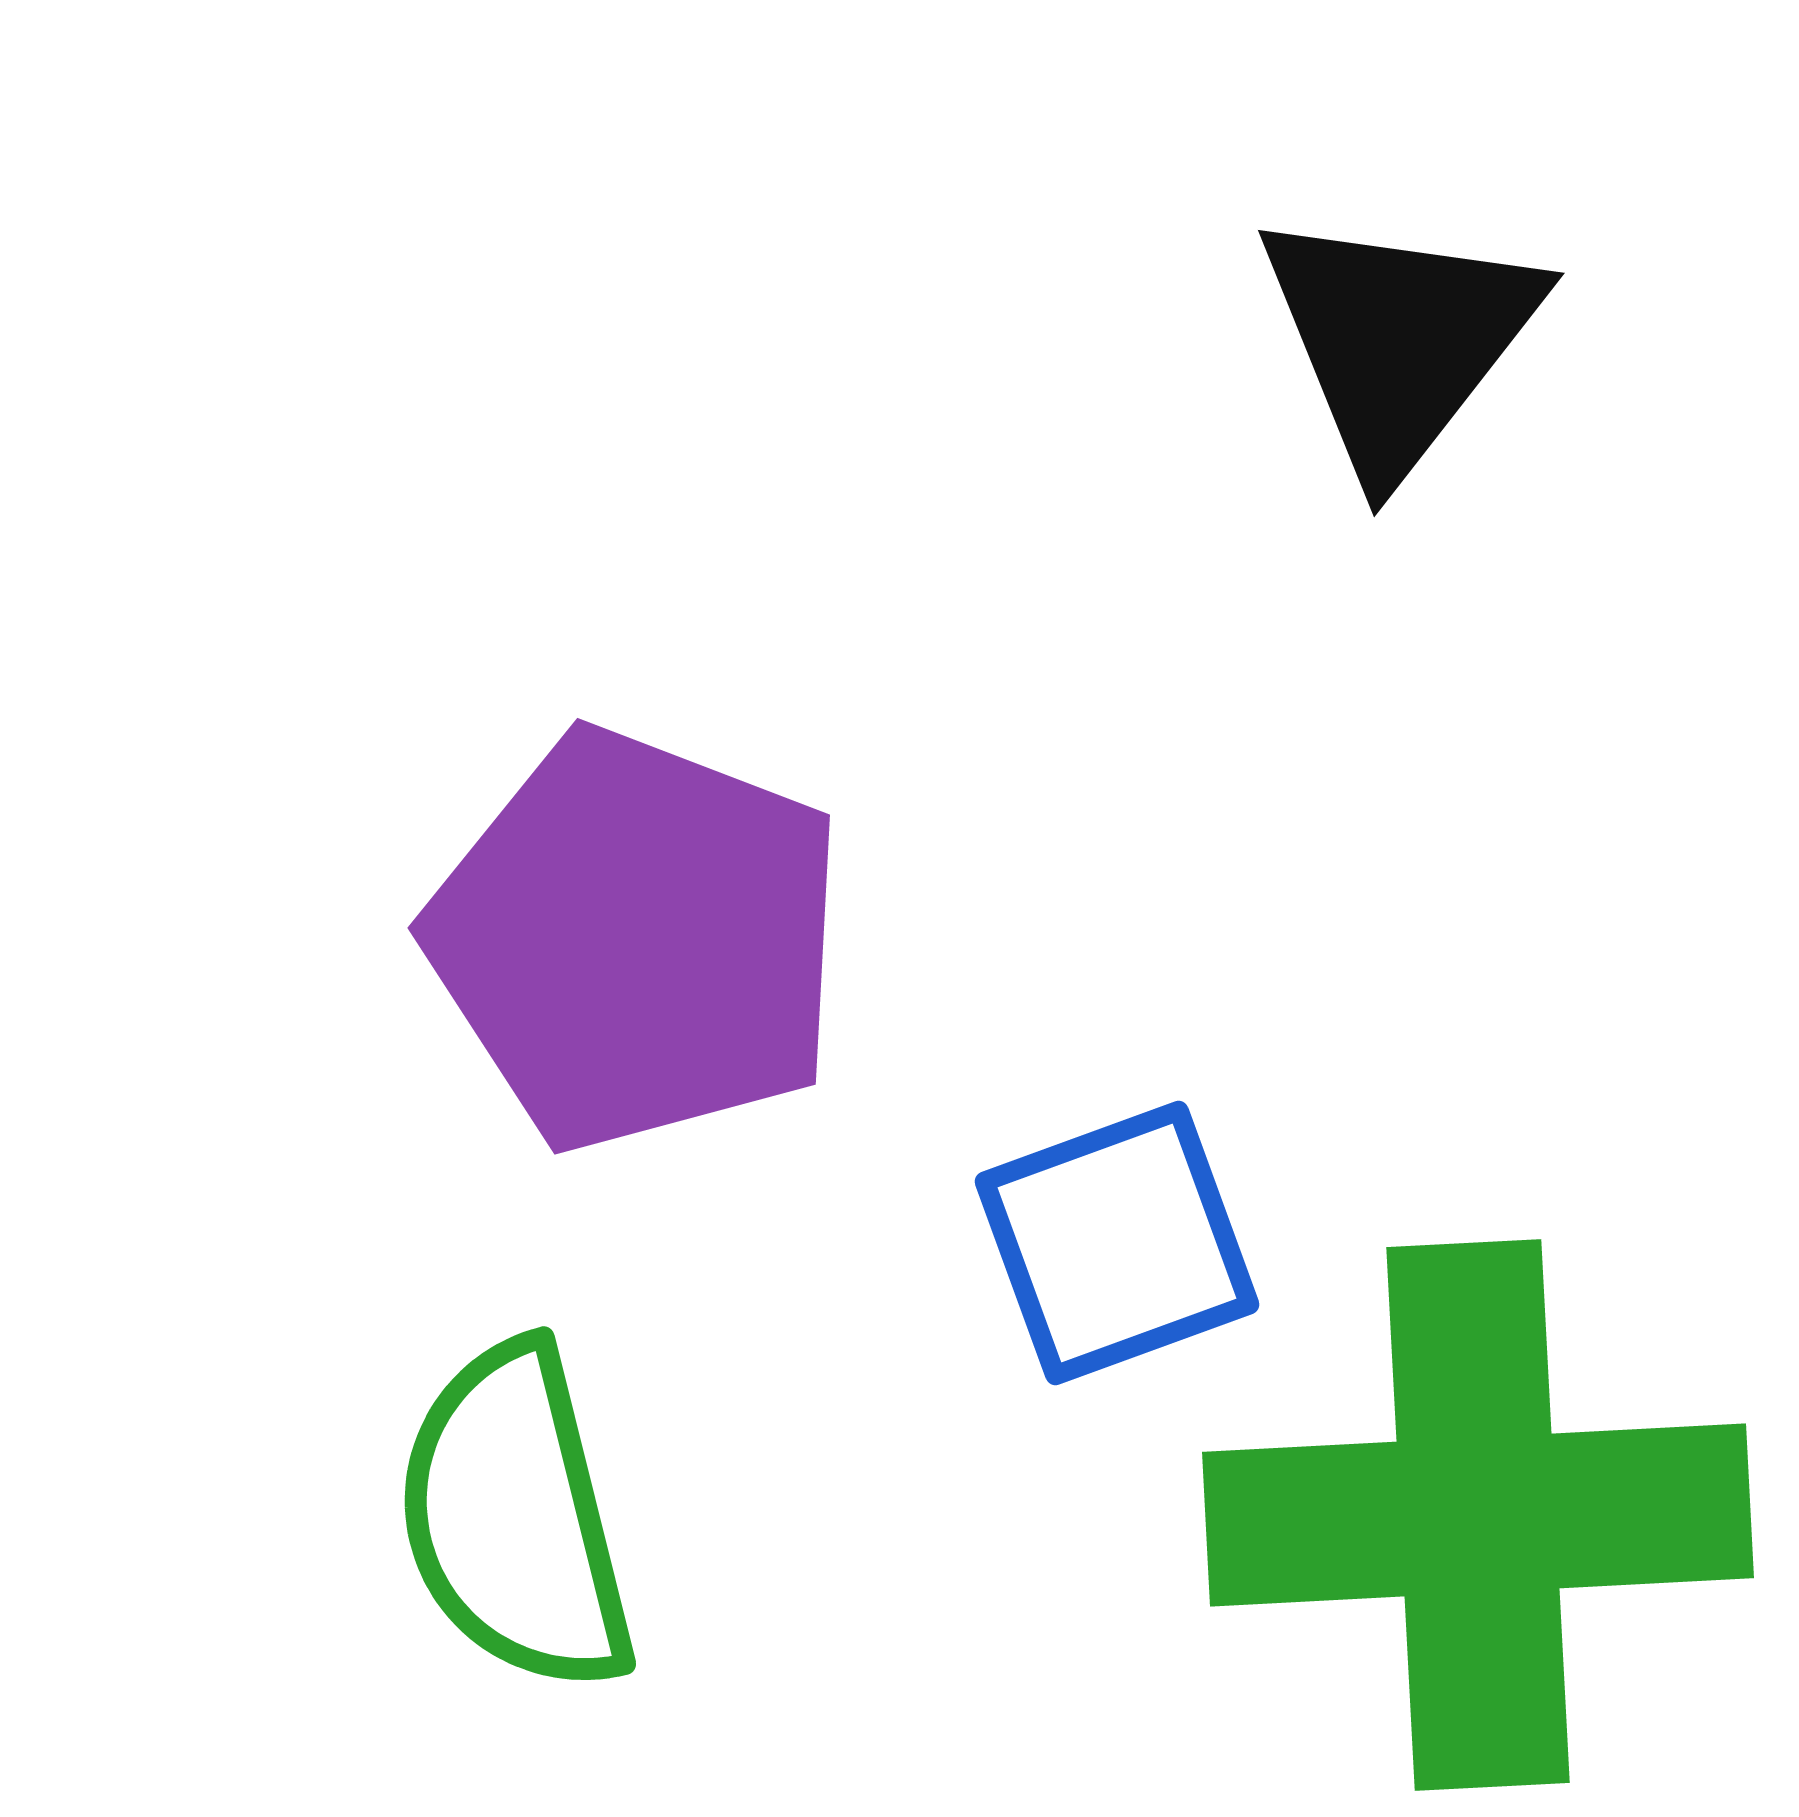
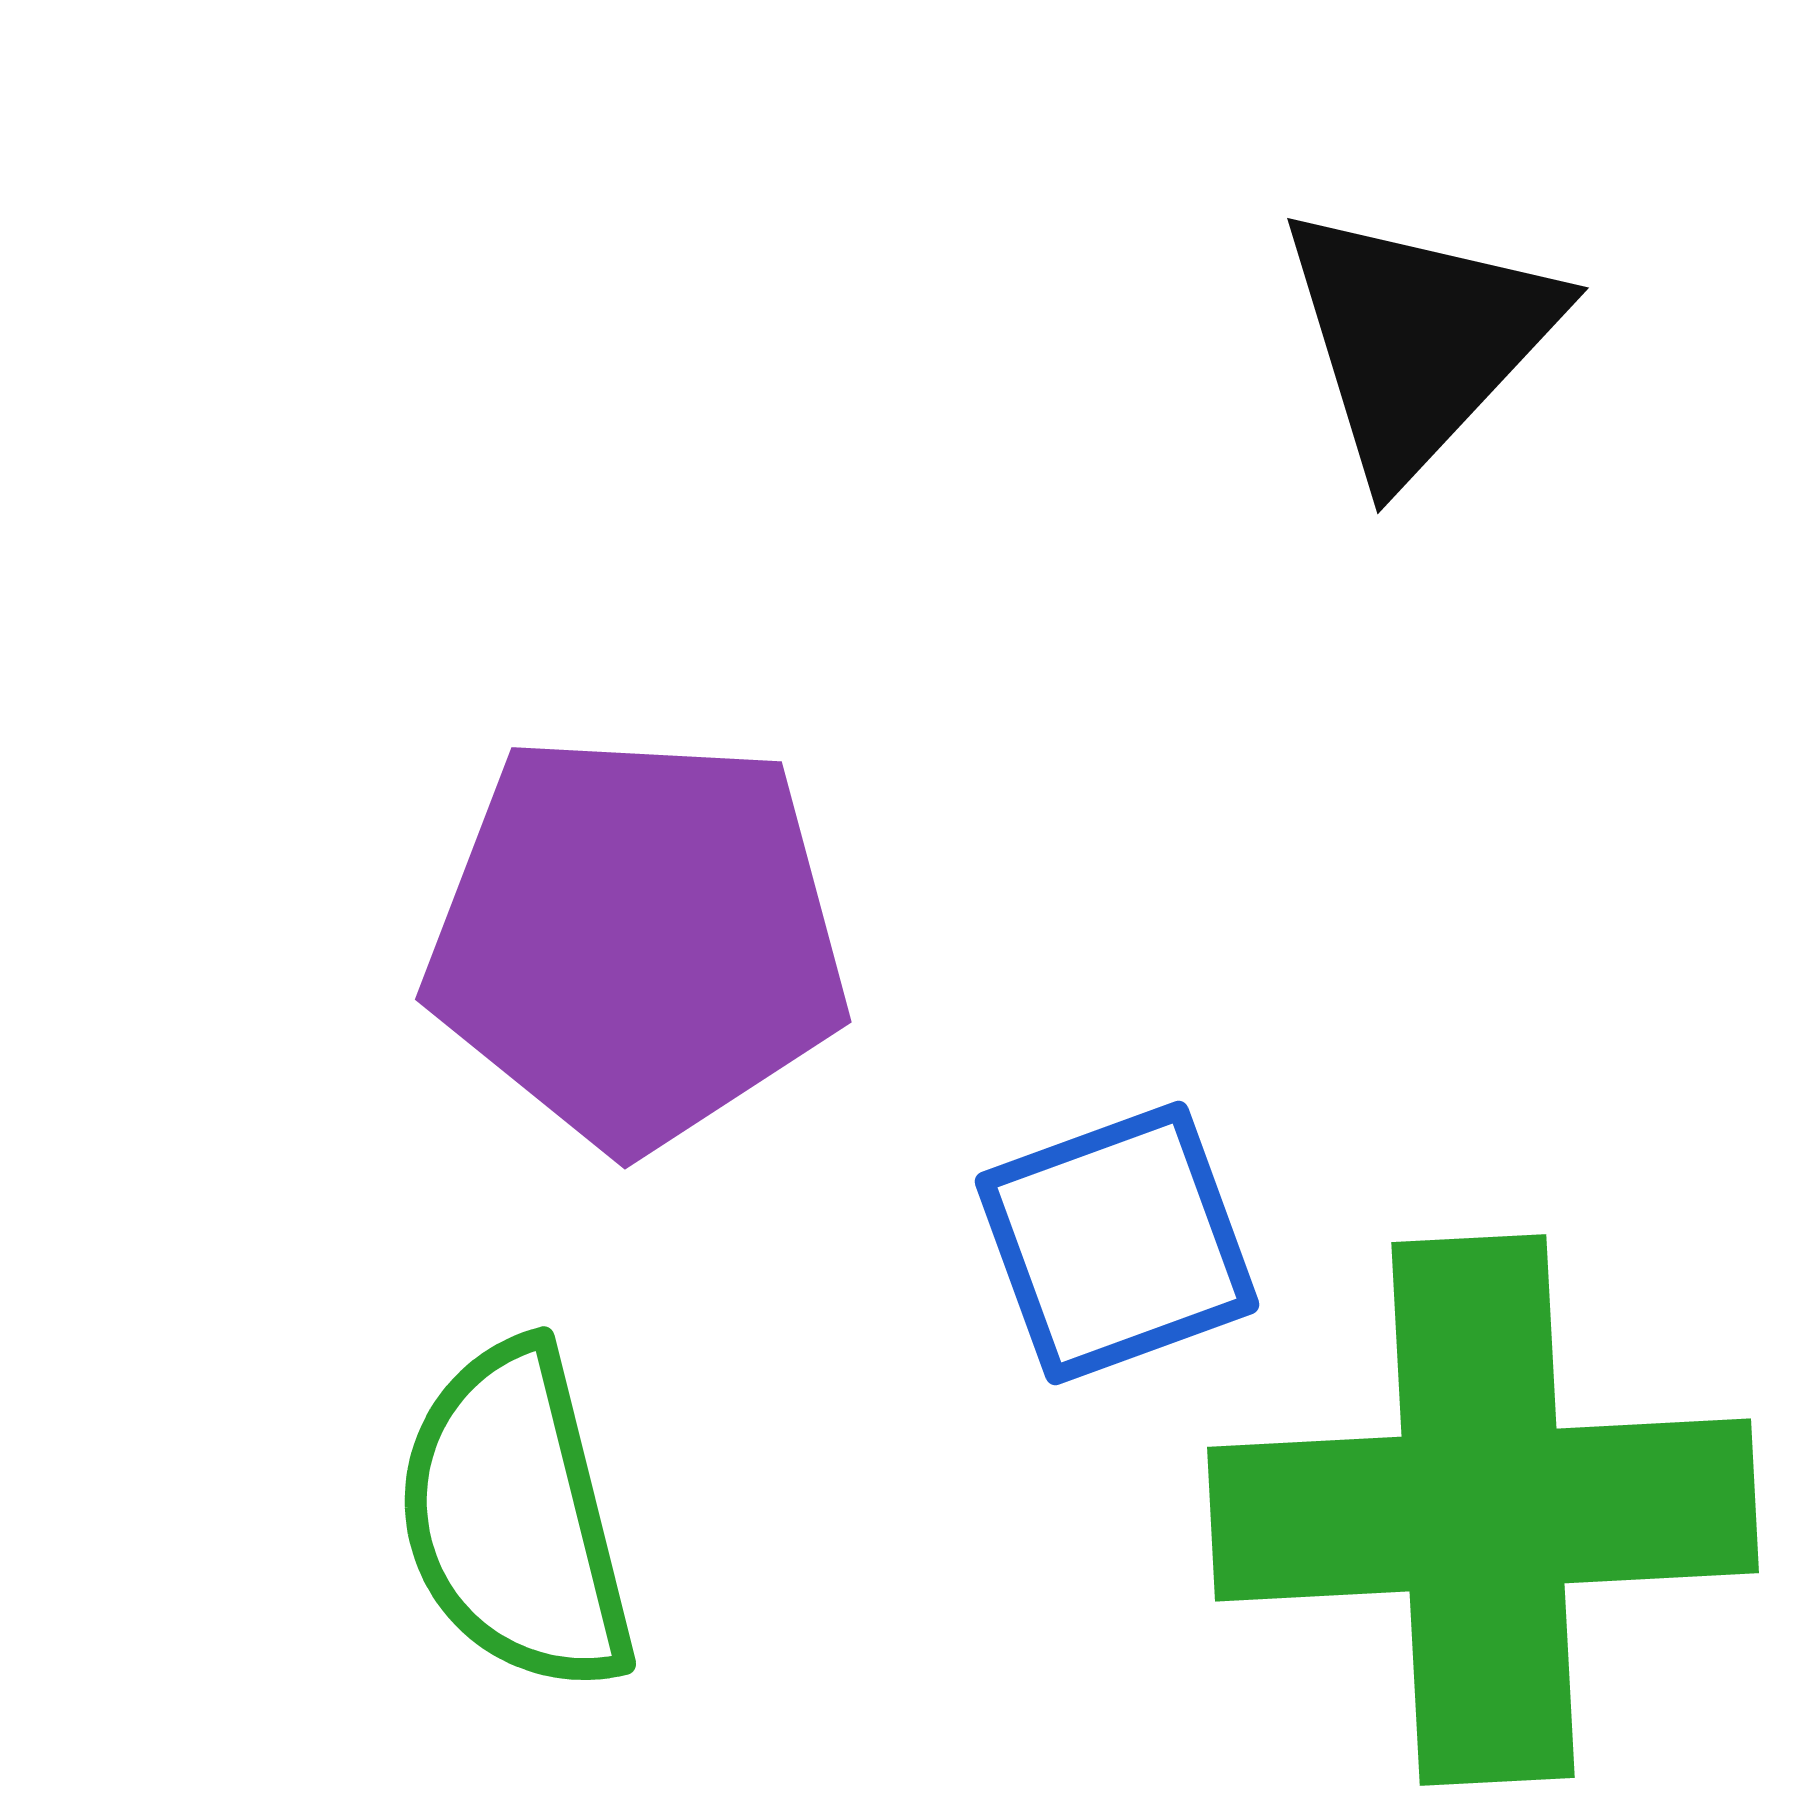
black triangle: moved 19 px right; rotated 5 degrees clockwise
purple pentagon: rotated 18 degrees counterclockwise
green cross: moved 5 px right, 5 px up
